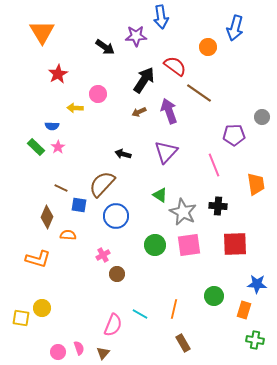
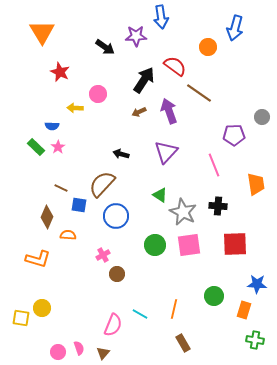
red star at (58, 74): moved 2 px right, 2 px up; rotated 18 degrees counterclockwise
black arrow at (123, 154): moved 2 px left
